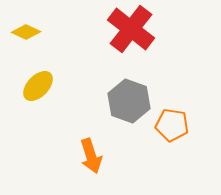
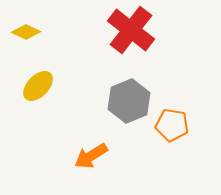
red cross: moved 1 px down
gray hexagon: rotated 18 degrees clockwise
orange arrow: rotated 76 degrees clockwise
